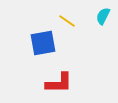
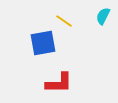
yellow line: moved 3 px left
